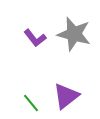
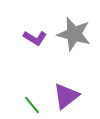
purple L-shape: rotated 20 degrees counterclockwise
green line: moved 1 px right, 2 px down
